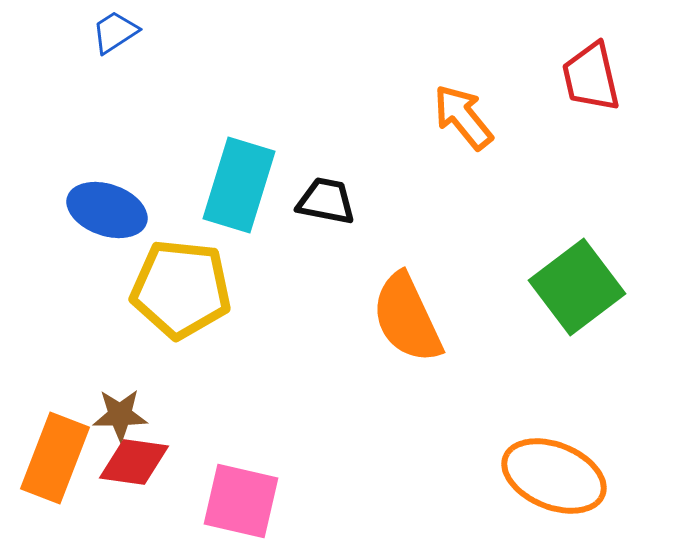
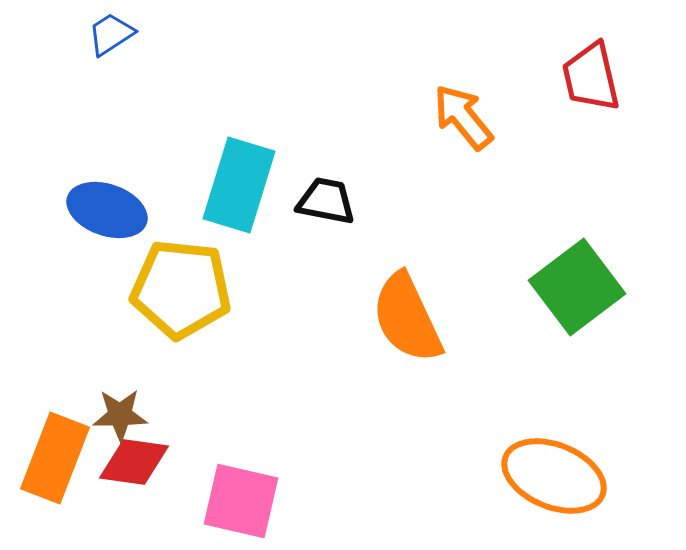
blue trapezoid: moved 4 px left, 2 px down
